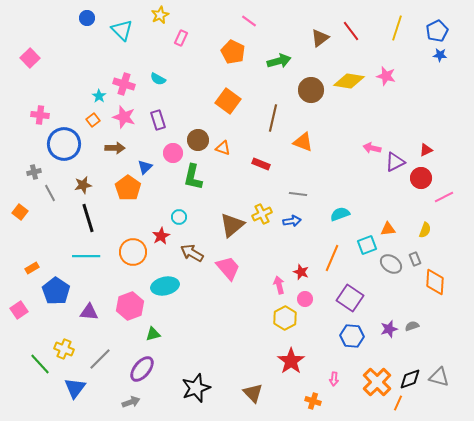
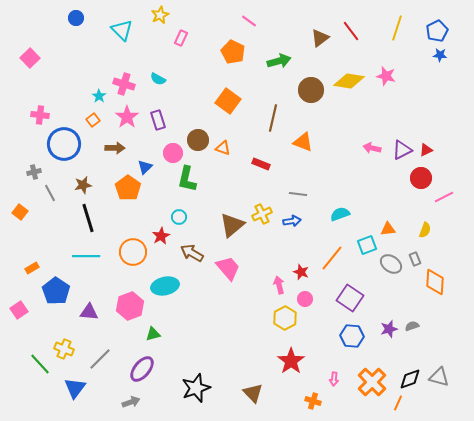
blue circle at (87, 18): moved 11 px left
pink star at (124, 117): moved 3 px right; rotated 20 degrees clockwise
purple triangle at (395, 162): moved 7 px right, 12 px up
green L-shape at (193, 177): moved 6 px left, 2 px down
orange line at (332, 258): rotated 16 degrees clockwise
orange cross at (377, 382): moved 5 px left
